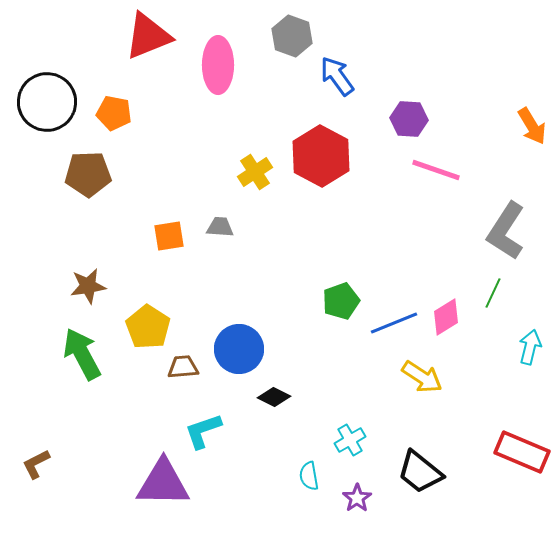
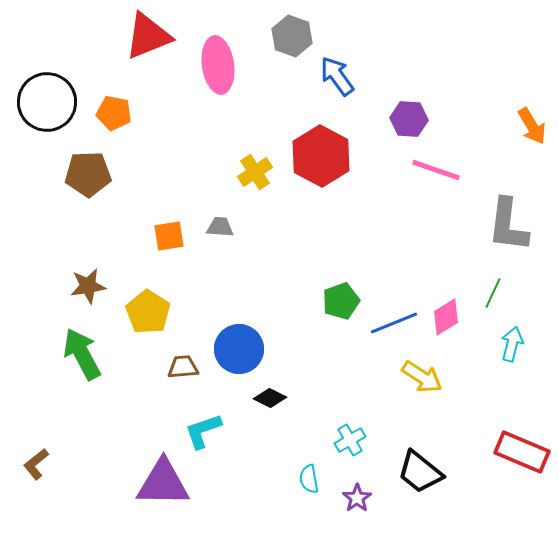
pink ellipse: rotated 8 degrees counterclockwise
gray L-shape: moved 2 px right, 6 px up; rotated 26 degrees counterclockwise
yellow pentagon: moved 15 px up
cyan arrow: moved 18 px left, 3 px up
black diamond: moved 4 px left, 1 px down
brown L-shape: rotated 12 degrees counterclockwise
cyan semicircle: moved 3 px down
